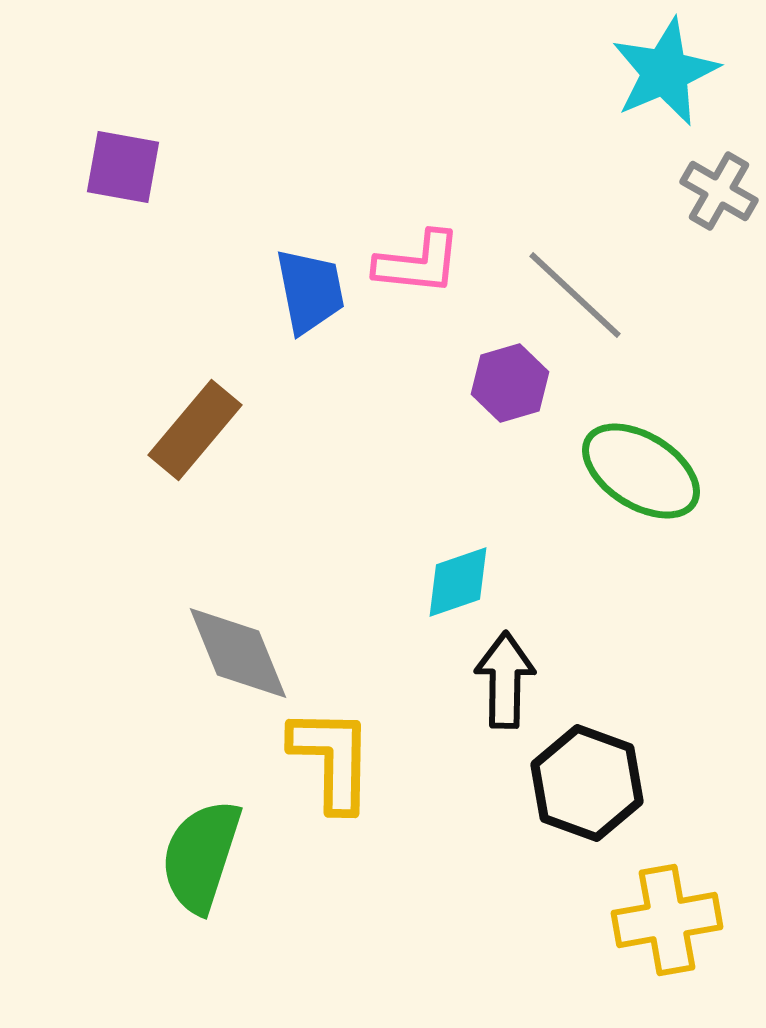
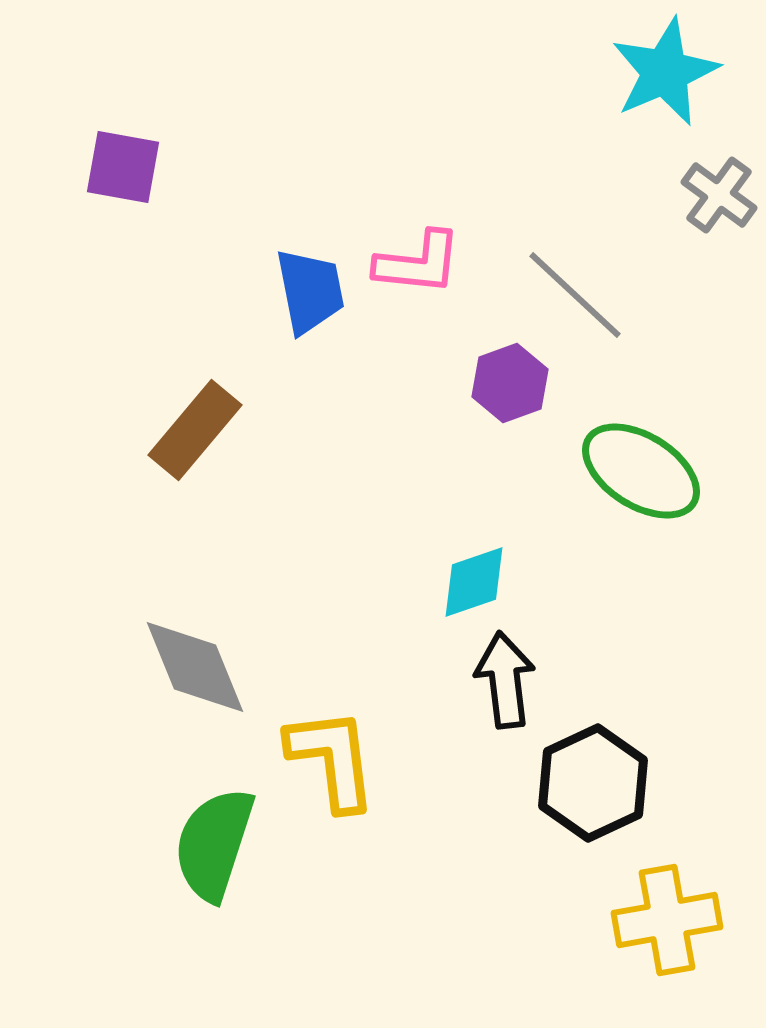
gray cross: moved 4 px down; rotated 6 degrees clockwise
purple hexagon: rotated 4 degrees counterclockwise
cyan diamond: moved 16 px right
gray diamond: moved 43 px left, 14 px down
black arrow: rotated 8 degrees counterclockwise
yellow L-shape: rotated 8 degrees counterclockwise
black hexagon: moved 6 px right; rotated 15 degrees clockwise
green semicircle: moved 13 px right, 12 px up
